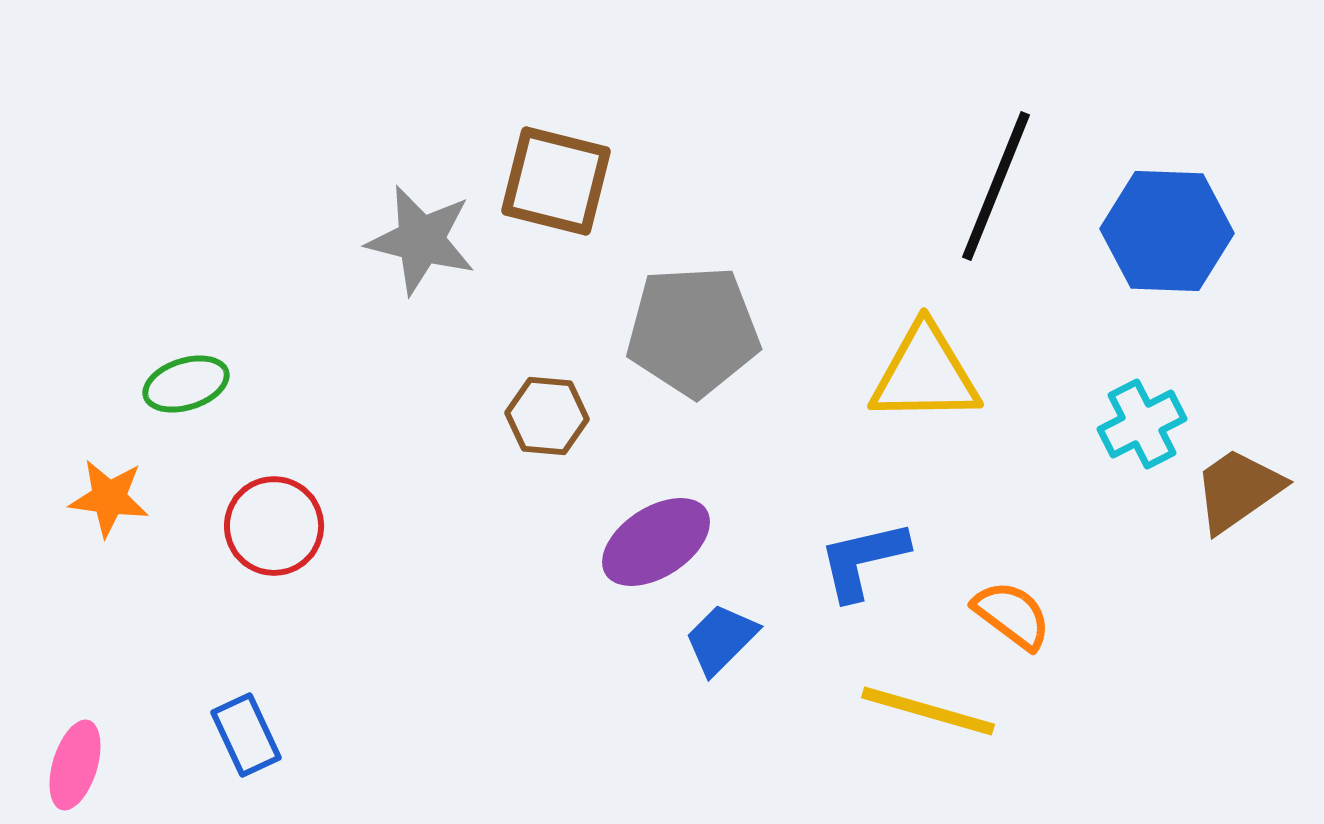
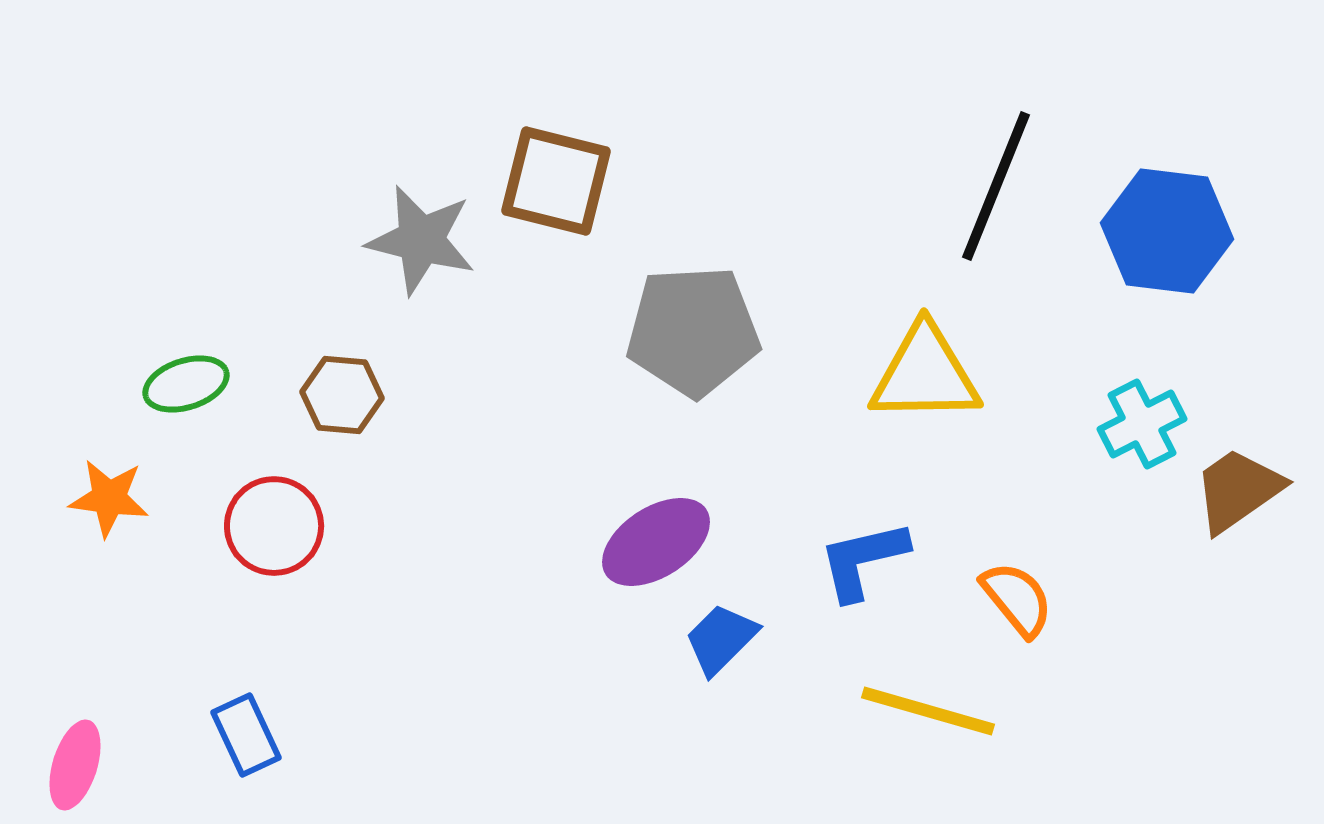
blue hexagon: rotated 5 degrees clockwise
brown hexagon: moved 205 px left, 21 px up
orange semicircle: moved 5 px right, 16 px up; rotated 14 degrees clockwise
